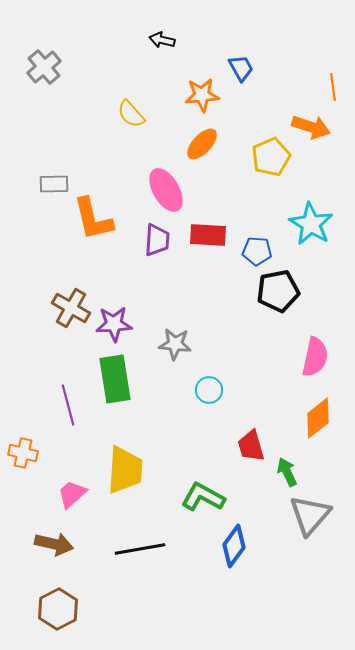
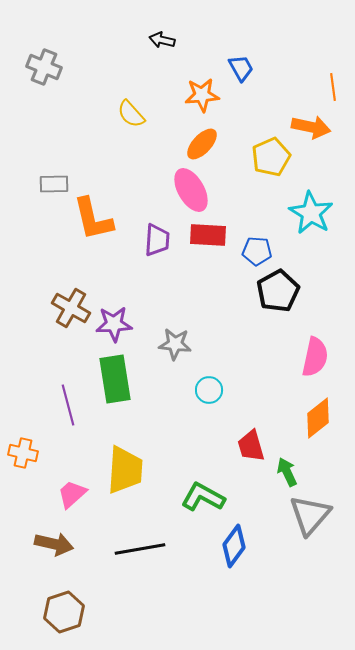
gray cross: rotated 28 degrees counterclockwise
orange arrow: rotated 6 degrees counterclockwise
pink ellipse: moved 25 px right
cyan star: moved 11 px up
black pentagon: rotated 18 degrees counterclockwise
brown hexagon: moved 6 px right, 3 px down; rotated 9 degrees clockwise
